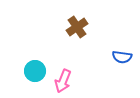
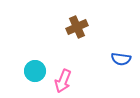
brown cross: rotated 10 degrees clockwise
blue semicircle: moved 1 px left, 2 px down
